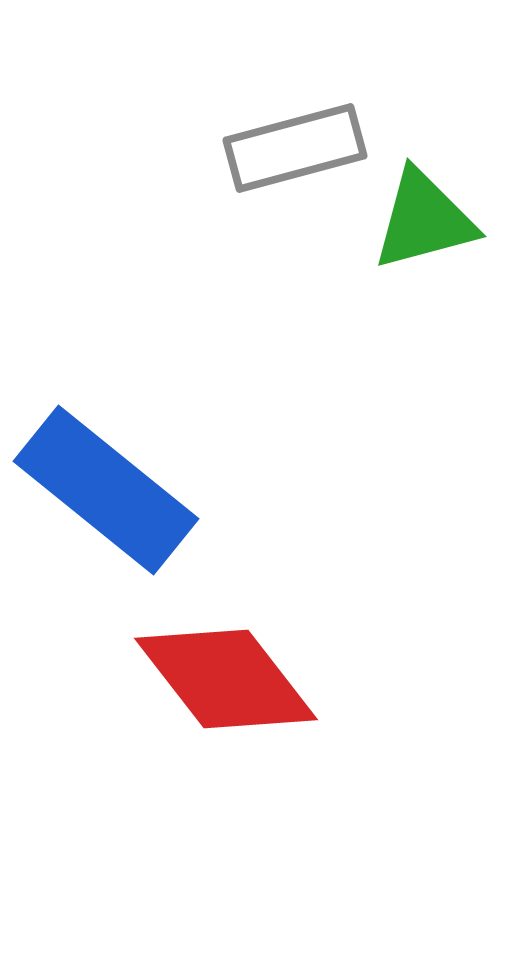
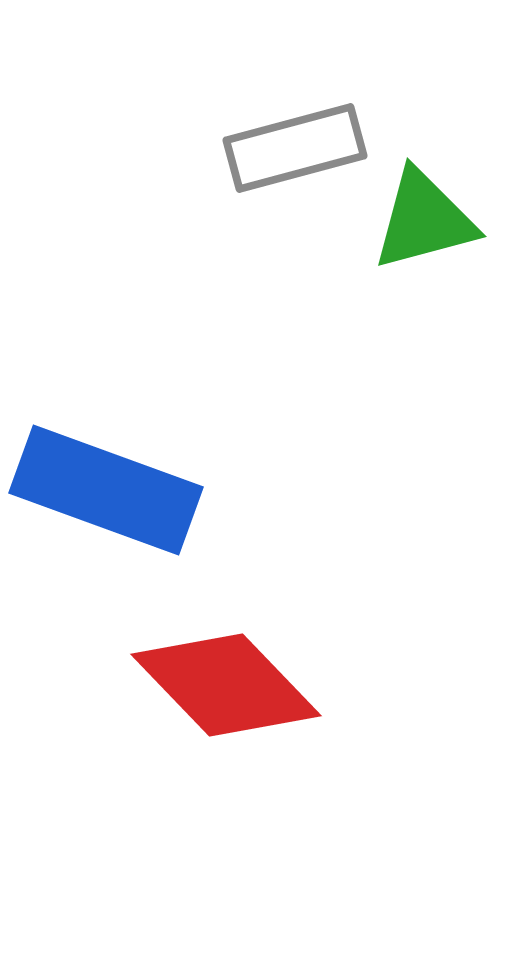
blue rectangle: rotated 19 degrees counterclockwise
red diamond: moved 6 px down; rotated 6 degrees counterclockwise
